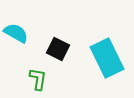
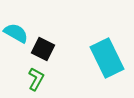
black square: moved 15 px left
green L-shape: moved 2 px left; rotated 20 degrees clockwise
